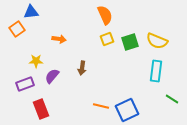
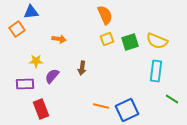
purple rectangle: rotated 18 degrees clockwise
